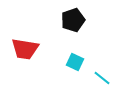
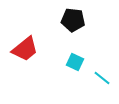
black pentagon: rotated 25 degrees clockwise
red trapezoid: rotated 48 degrees counterclockwise
